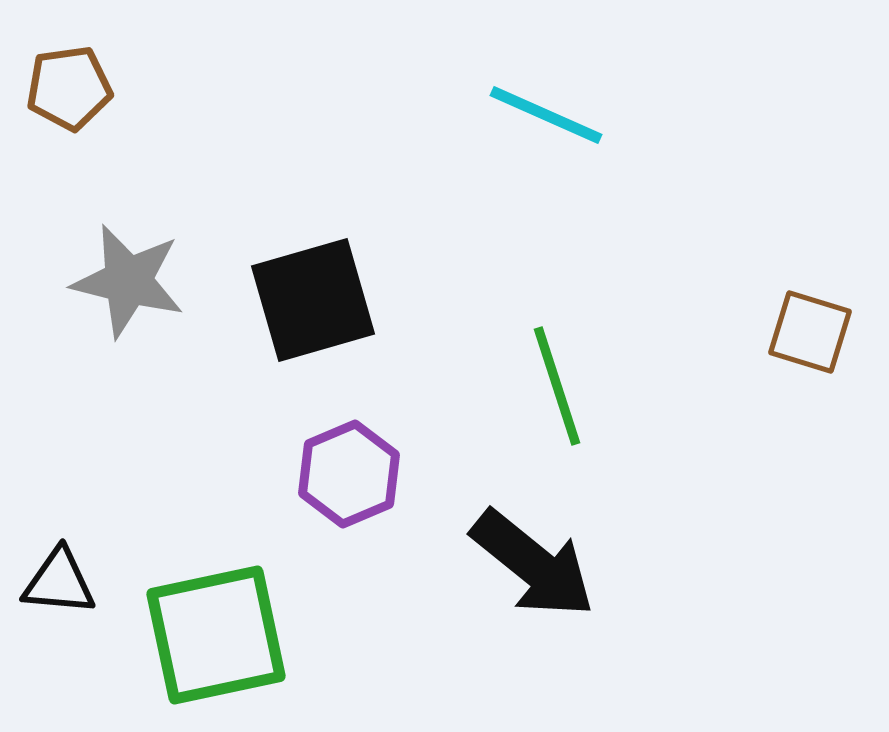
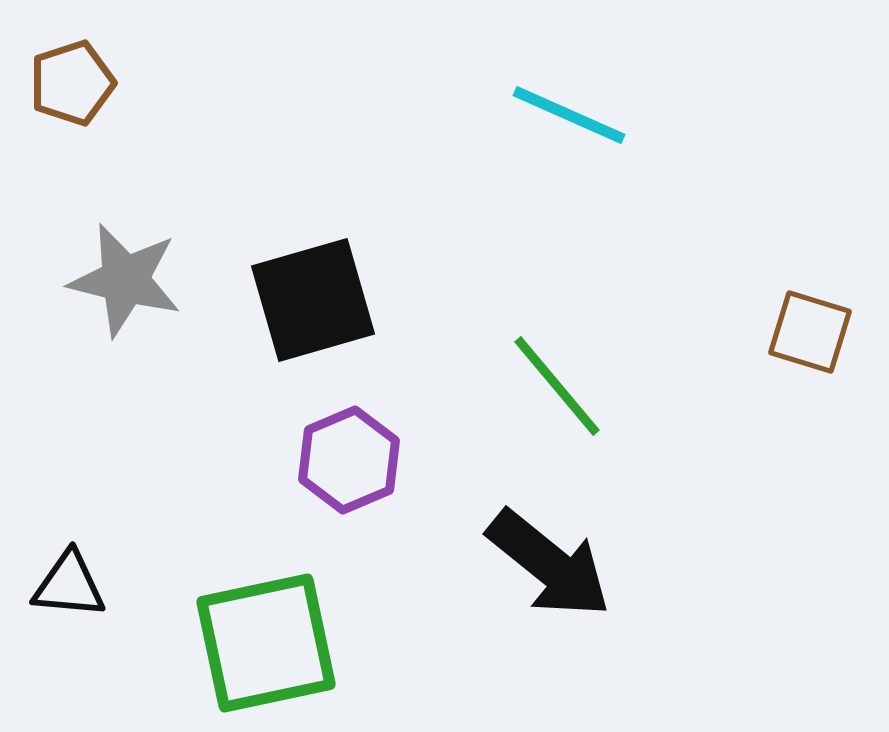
brown pentagon: moved 3 px right, 5 px up; rotated 10 degrees counterclockwise
cyan line: moved 23 px right
gray star: moved 3 px left, 1 px up
green line: rotated 22 degrees counterclockwise
purple hexagon: moved 14 px up
black arrow: moved 16 px right
black triangle: moved 10 px right, 3 px down
green square: moved 50 px right, 8 px down
